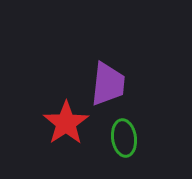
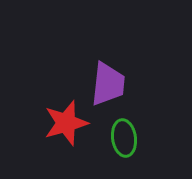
red star: rotated 18 degrees clockwise
